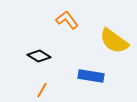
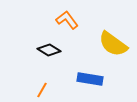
yellow semicircle: moved 1 px left, 3 px down
black diamond: moved 10 px right, 6 px up
blue rectangle: moved 1 px left, 3 px down
